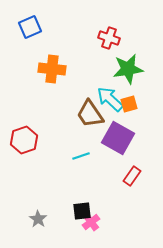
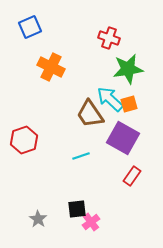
orange cross: moved 1 px left, 2 px up; rotated 20 degrees clockwise
purple square: moved 5 px right
black square: moved 5 px left, 2 px up
